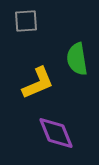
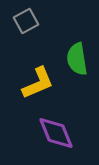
gray square: rotated 25 degrees counterclockwise
